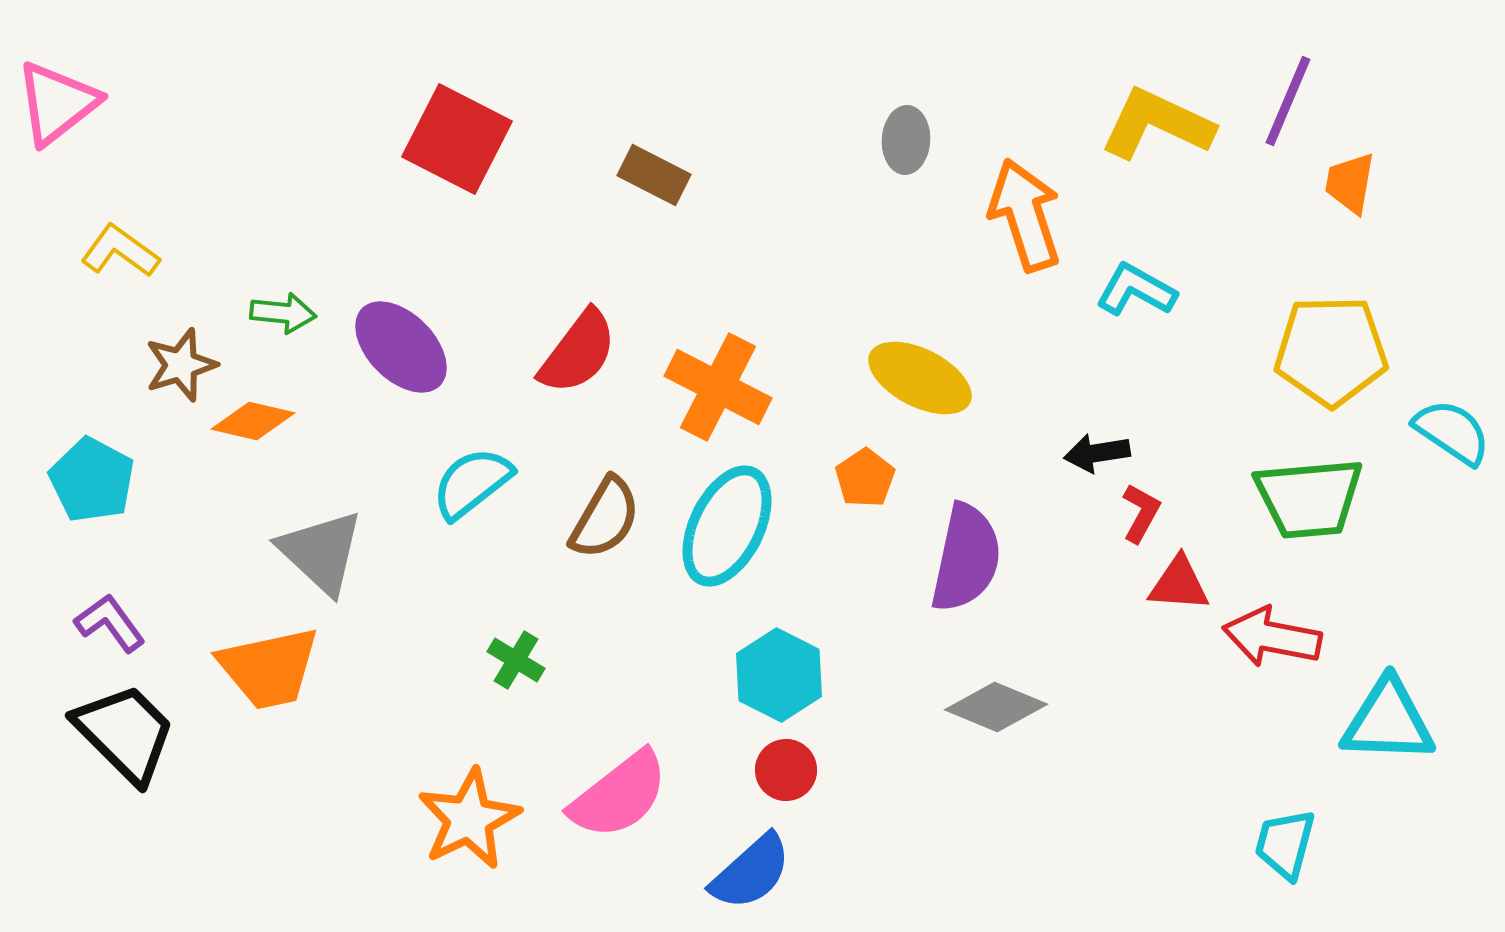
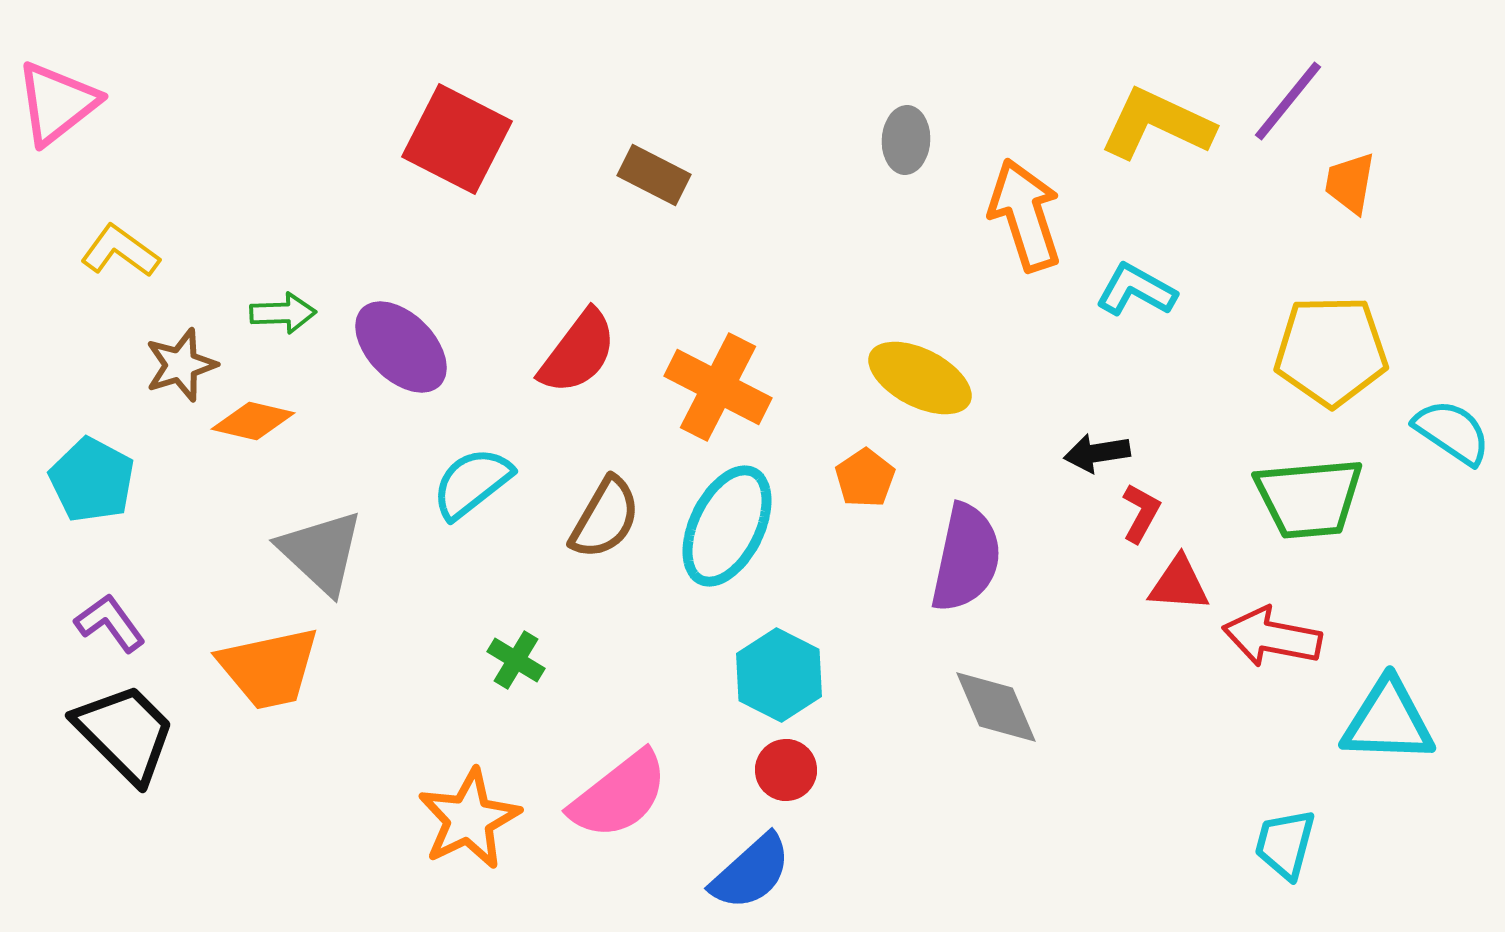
purple line at (1288, 101): rotated 16 degrees clockwise
green arrow at (283, 313): rotated 8 degrees counterclockwise
gray diamond at (996, 707): rotated 44 degrees clockwise
